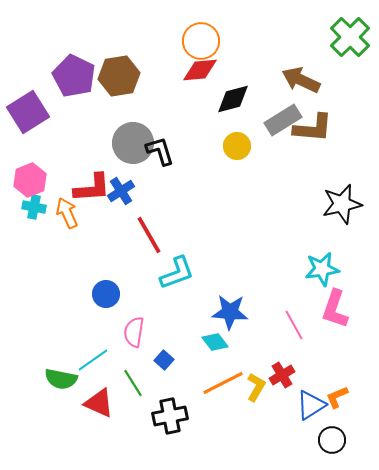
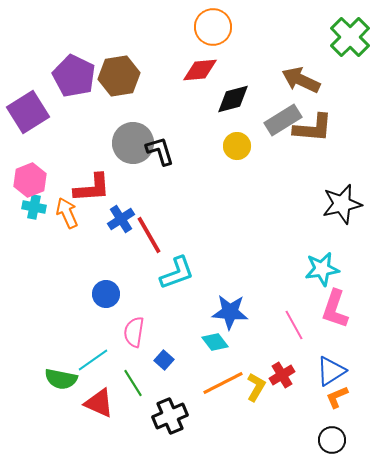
orange circle: moved 12 px right, 14 px up
blue cross: moved 28 px down
blue triangle: moved 20 px right, 34 px up
black cross: rotated 12 degrees counterclockwise
